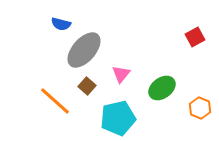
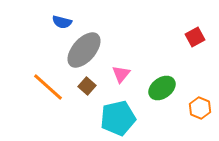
blue semicircle: moved 1 px right, 2 px up
orange line: moved 7 px left, 14 px up
